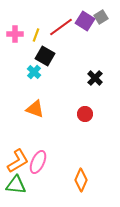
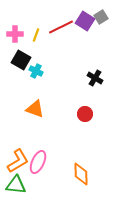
red line: rotated 10 degrees clockwise
black square: moved 24 px left, 4 px down
cyan cross: moved 2 px right, 1 px up; rotated 16 degrees counterclockwise
black cross: rotated 14 degrees counterclockwise
orange diamond: moved 6 px up; rotated 25 degrees counterclockwise
